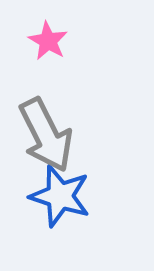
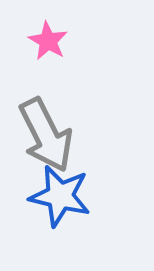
blue star: rotated 4 degrees counterclockwise
